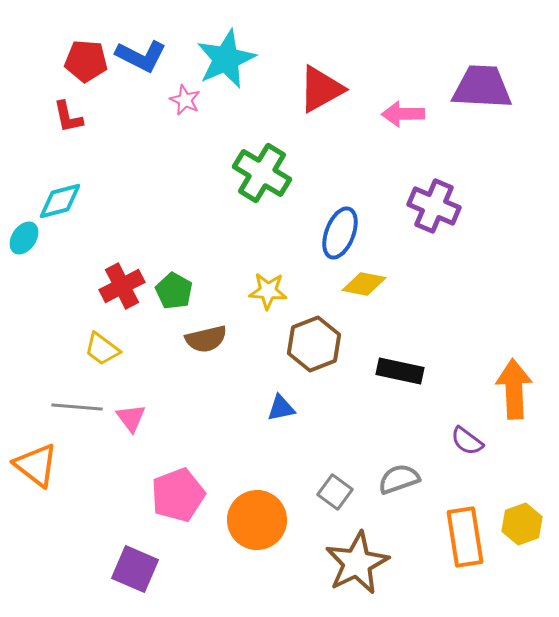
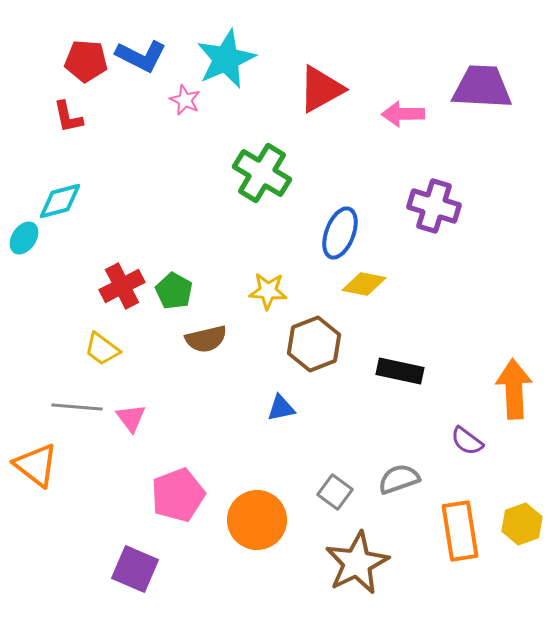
purple cross: rotated 6 degrees counterclockwise
orange rectangle: moved 5 px left, 6 px up
